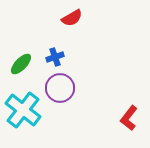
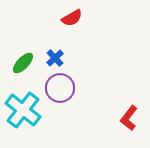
blue cross: moved 1 px down; rotated 24 degrees counterclockwise
green ellipse: moved 2 px right, 1 px up
